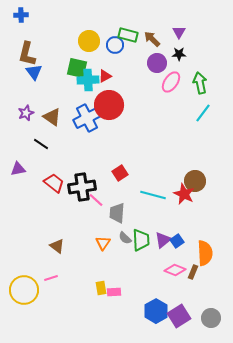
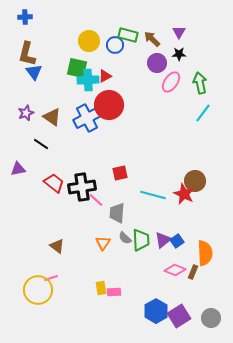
blue cross at (21, 15): moved 4 px right, 2 px down
red square at (120, 173): rotated 21 degrees clockwise
yellow circle at (24, 290): moved 14 px right
